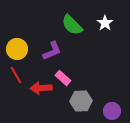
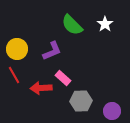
white star: moved 1 px down
red line: moved 2 px left
